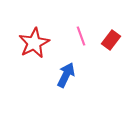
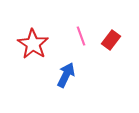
red star: moved 1 px left, 1 px down; rotated 12 degrees counterclockwise
